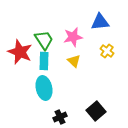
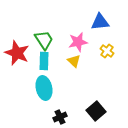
pink star: moved 5 px right, 5 px down
red star: moved 3 px left, 1 px down
